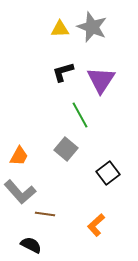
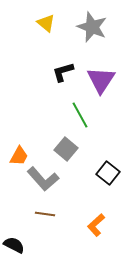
yellow triangle: moved 14 px left, 6 px up; rotated 42 degrees clockwise
black square: rotated 15 degrees counterclockwise
gray L-shape: moved 23 px right, 13 px up
black semicircle: moved 17 px left
